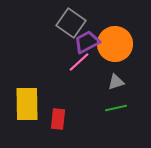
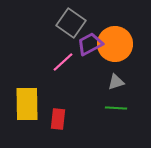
purple trapezoid: moved 3 px right, 2 px down
pink line: moved 16 px left
green line: rotated 15 degrees clockwise
